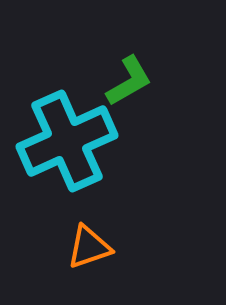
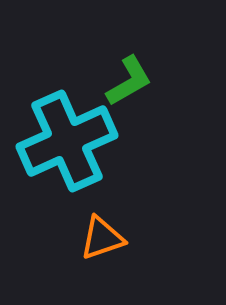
orange triangle: moved 13 px right, 9 px up
